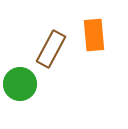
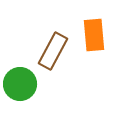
brown rectangle: moved 2 px right, 2 px down
